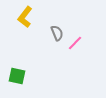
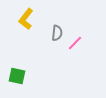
yellow L-shape: moved 1 px right, 2 px down
gray semicircle: rotated 28 degrees clockwise
